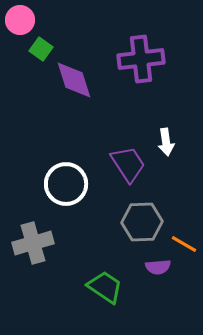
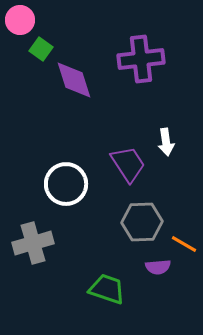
green trapezoid: moved 2 px right, 2 px down; rotated 15 degrees counterclockwise
